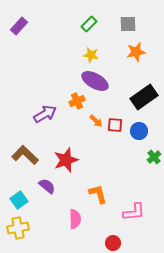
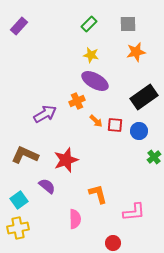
brown L-shape: rotated 20 degrees counterclockwise
